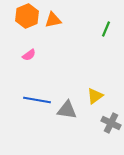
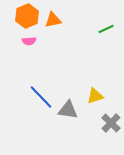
green line: rotated 42 degrees clockwise
pink semicircle: moved 14 px up; rotated 32 degrees clockwise
yellow triangle: rotated 18 degrees clockwise
blue line: moved 4 px right, 3 px up; rotated 36 degrees clockwise
gray triangle: moved 1 px right
gray cross: rotated 18 degrees clockwise
